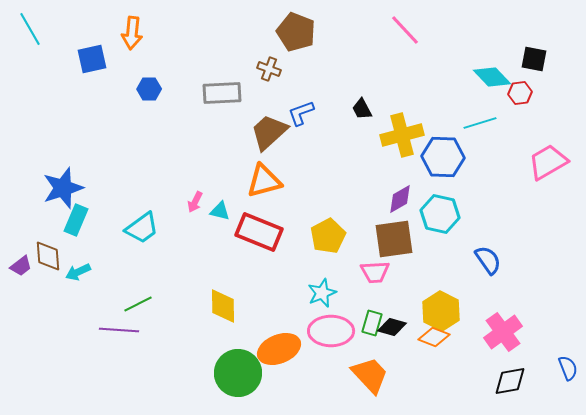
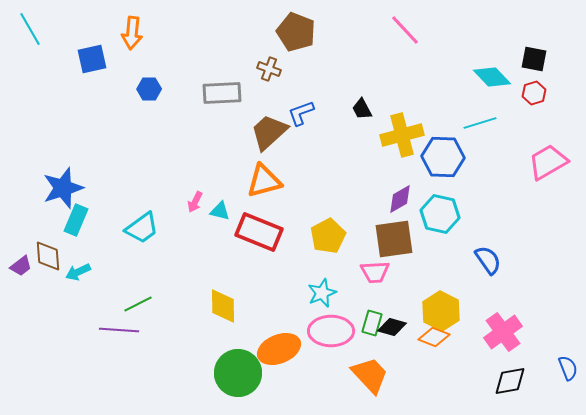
red hexagon at (520, 93): moved 14 px right; rotated 10 degrees counterclockwise
